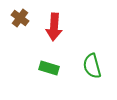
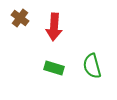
green rectangle: moved 5 px right
